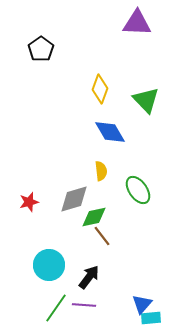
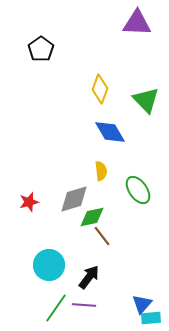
green diamond: moved 2 px left
